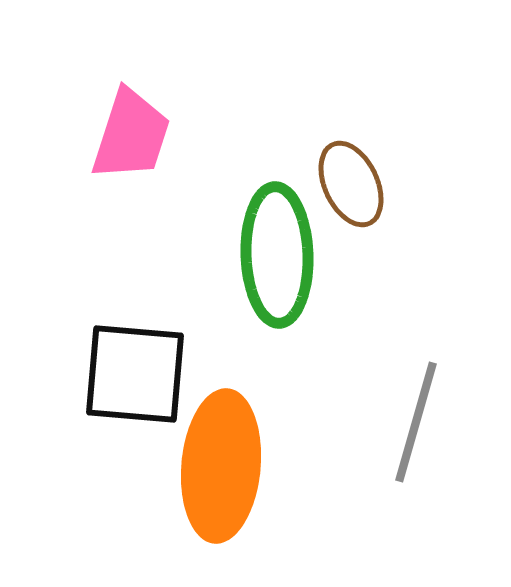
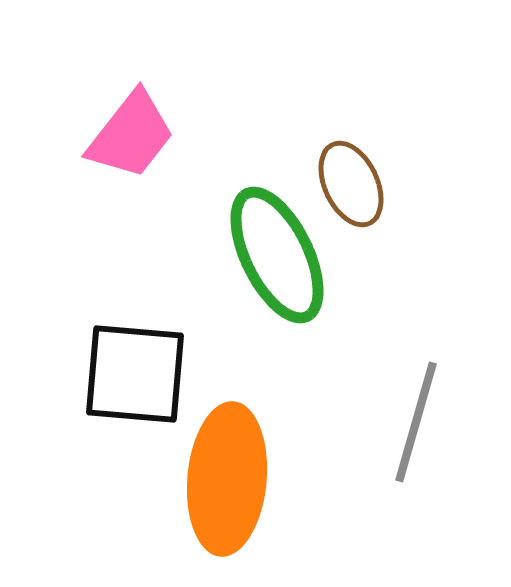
pink trapezoid: rotated 20 degrees clockwise
green ellipse: rotated 24 degrees counterclockwise
orange ellipse: moved 6 px right, 13 px down
